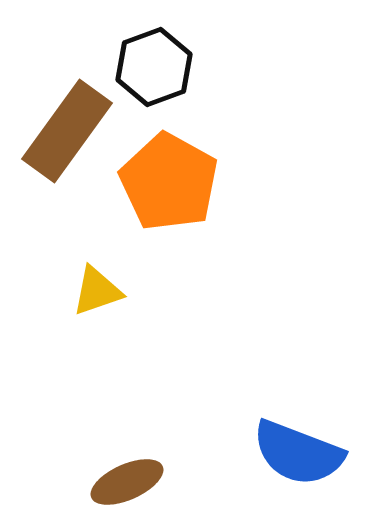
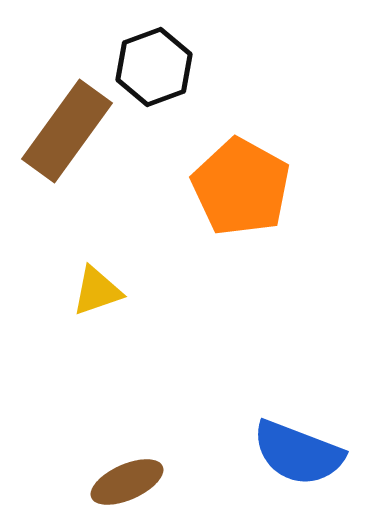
orange pentagon: moved 72 px right, 5 px down
